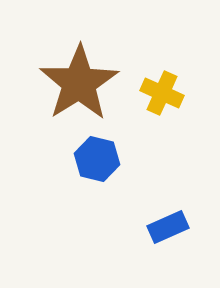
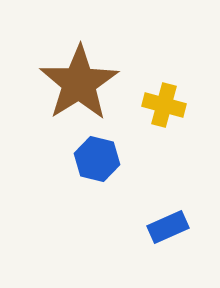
yellow cross: moved 2 px right, 12 px down; rotated 9 degrees counterclockwise
